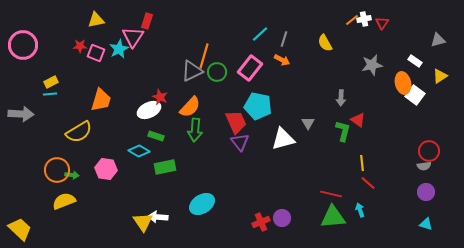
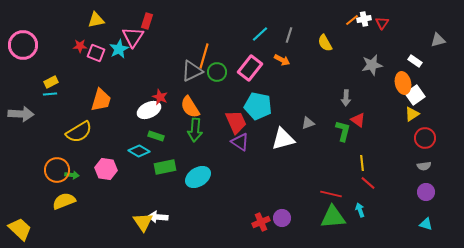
gray line at (284, 39): moved 5 px right, 4 px up
yellow triangle at (440, 76): moved 28 px left, 38 px down
white square at (415, 95): rotated 18 degrees clockwise
gray arrow at (341, 98): moved 5 px right
orange semicircle at (190, 107): rotated 105 degrees clockwise
gray triangle at (308, 123): rotated 40 degrees clockwise
purple triangle at (240, 142): rotated 18 degrees counterclockwise
red circle at (429, 151): moved 4 px left, 13 px up
cyan ellipse at (202, 204): moved 4 px left, 27 px up
